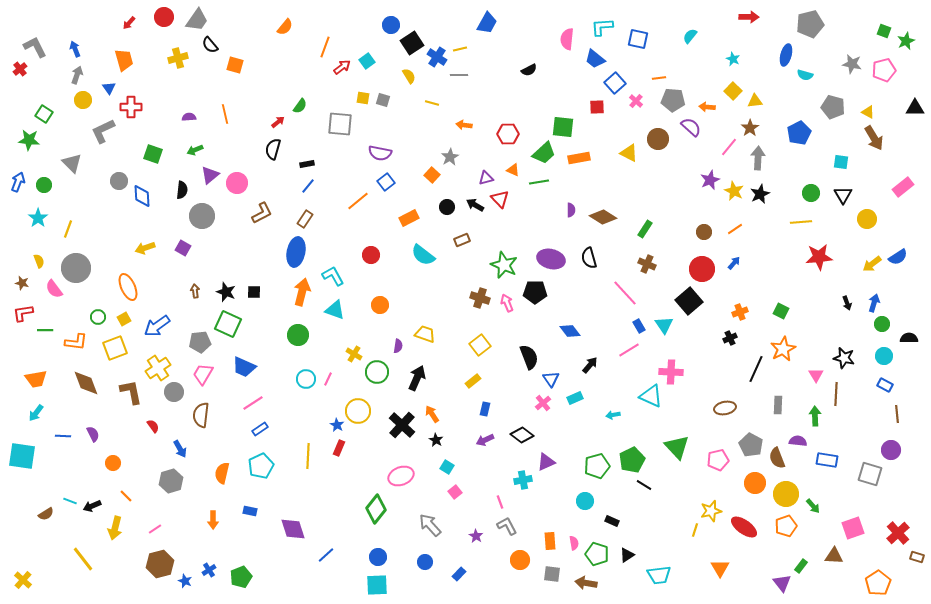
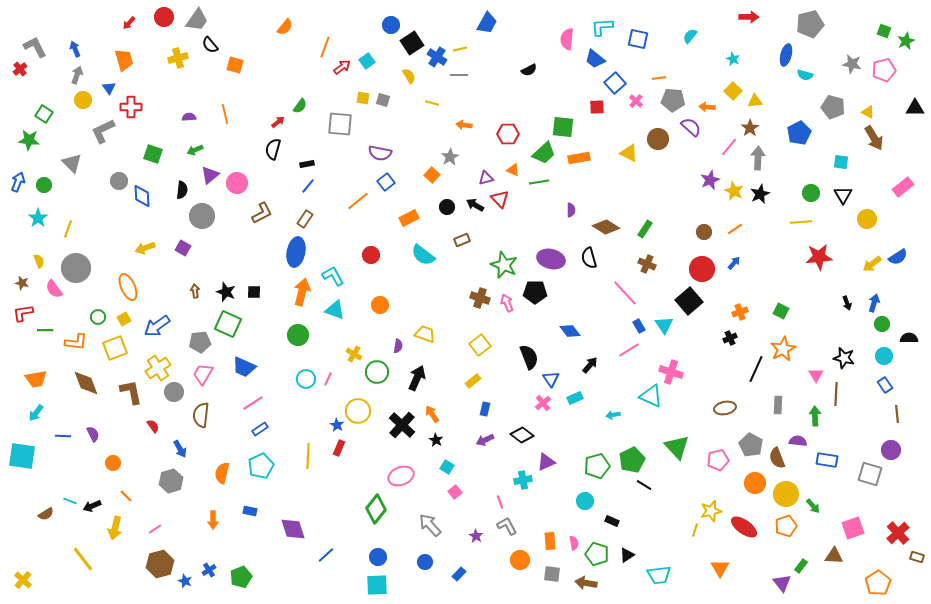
brown diamond at (603, 217): moved 3 px right, 10 px down
pink cross at (671, 372): rotated 15 degrees clockwise
blue rectangle at (885, 385): rotated 28 degrees clockwise
